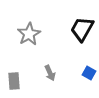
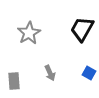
gray star: moved 1 px up
